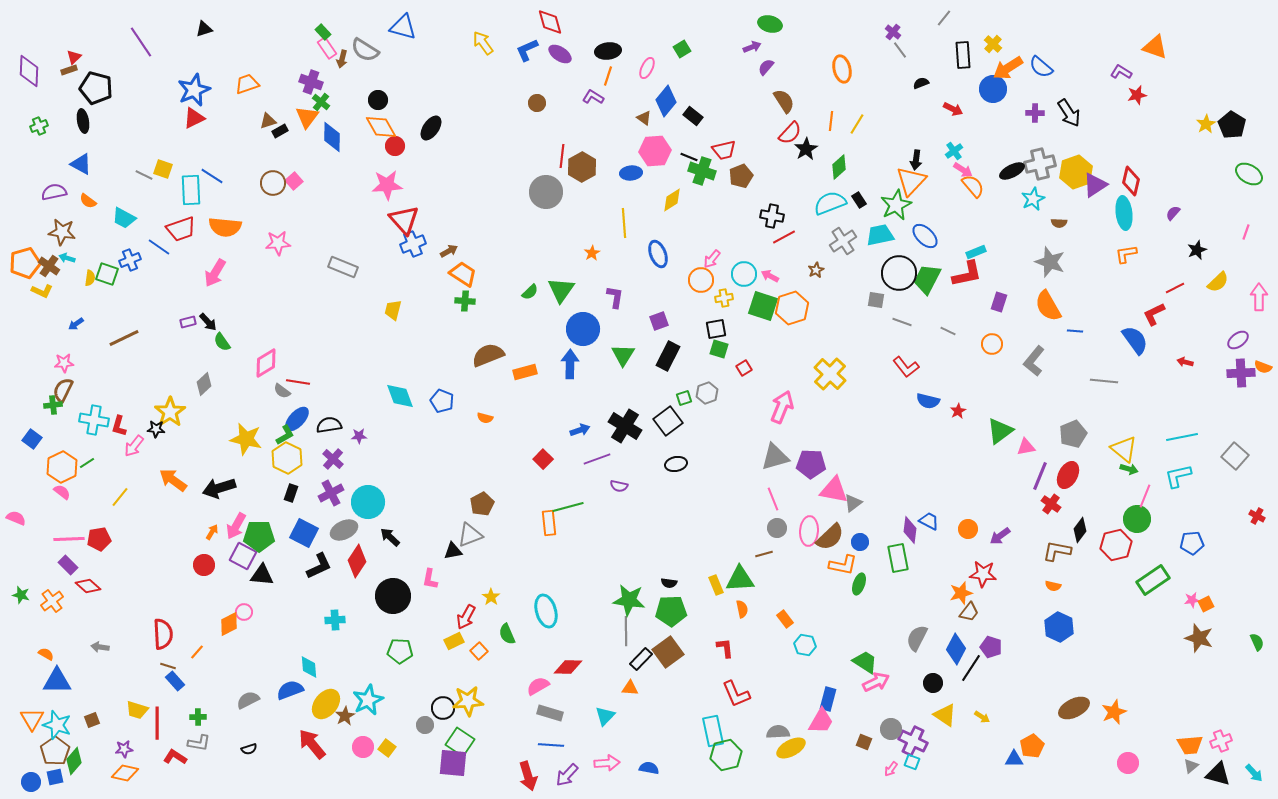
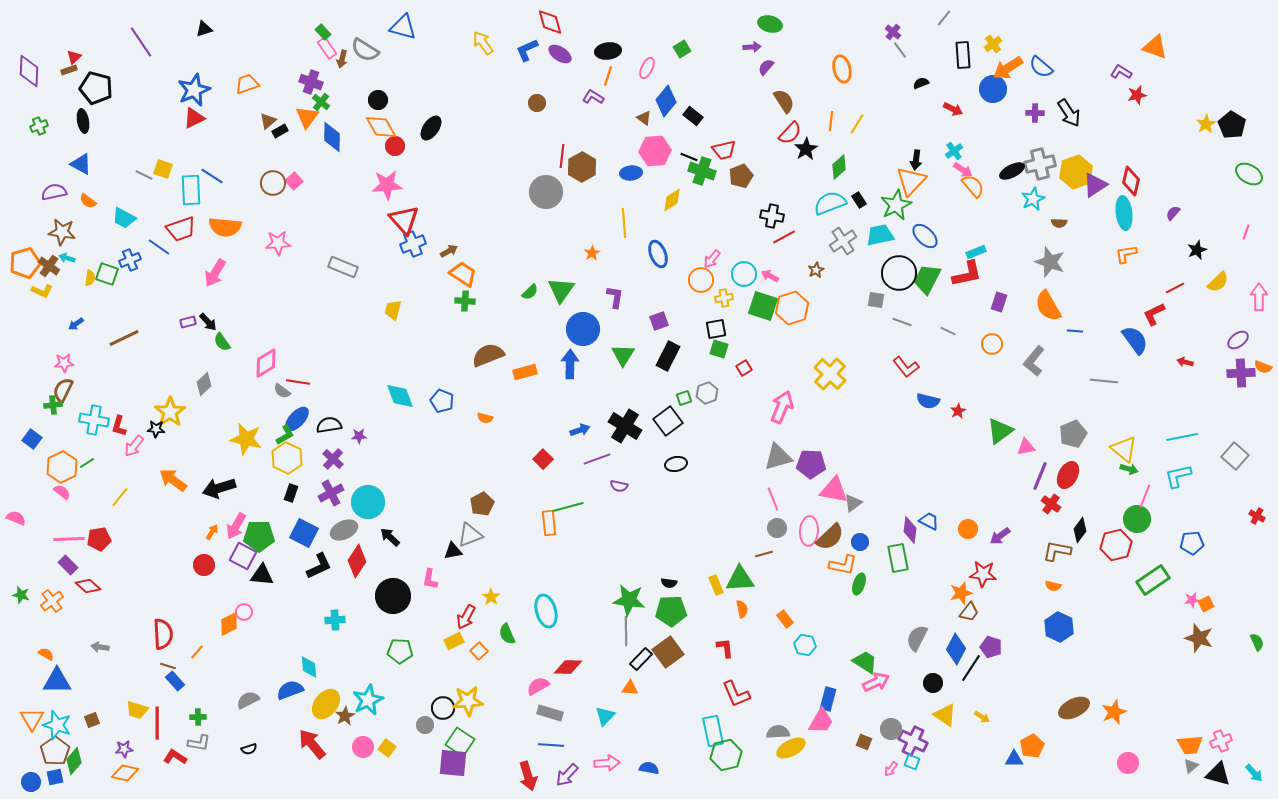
yellow cross at (993, 44): rotated 12 degrees clockwise
purple arrow at (752, 47): rotated 18 degrees clockwise
brown triangle at (268, 121): rotated 24 degrees counterclockwise
gray triangle at (775, 457): moved 3 px right
